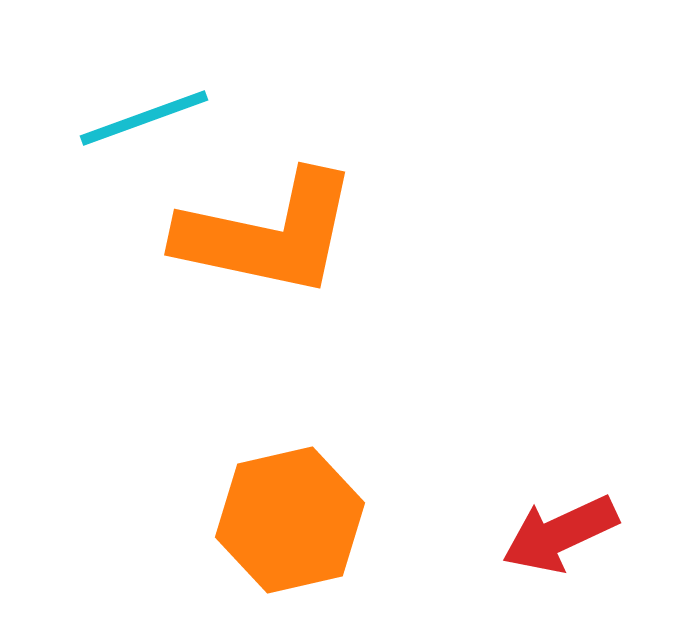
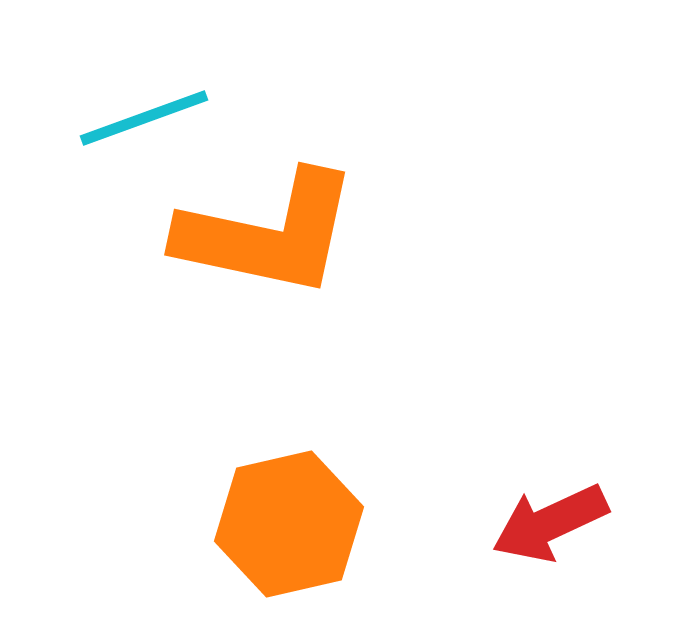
orange hexagon: moved 1 px left, 4 px down
red arrow: moved 10 px left, 11 px up
